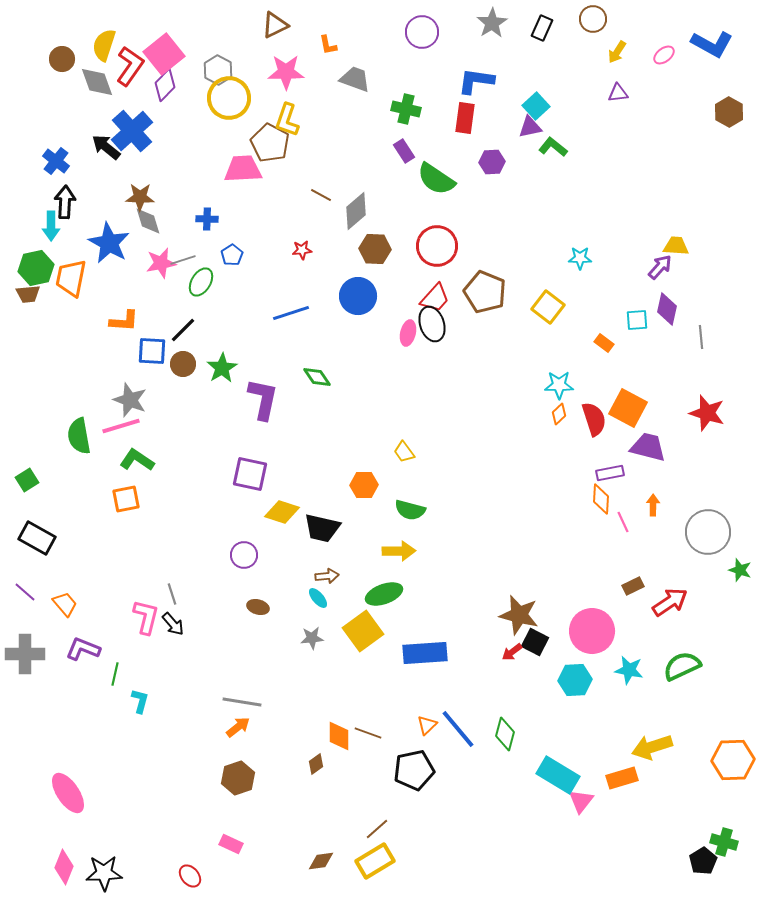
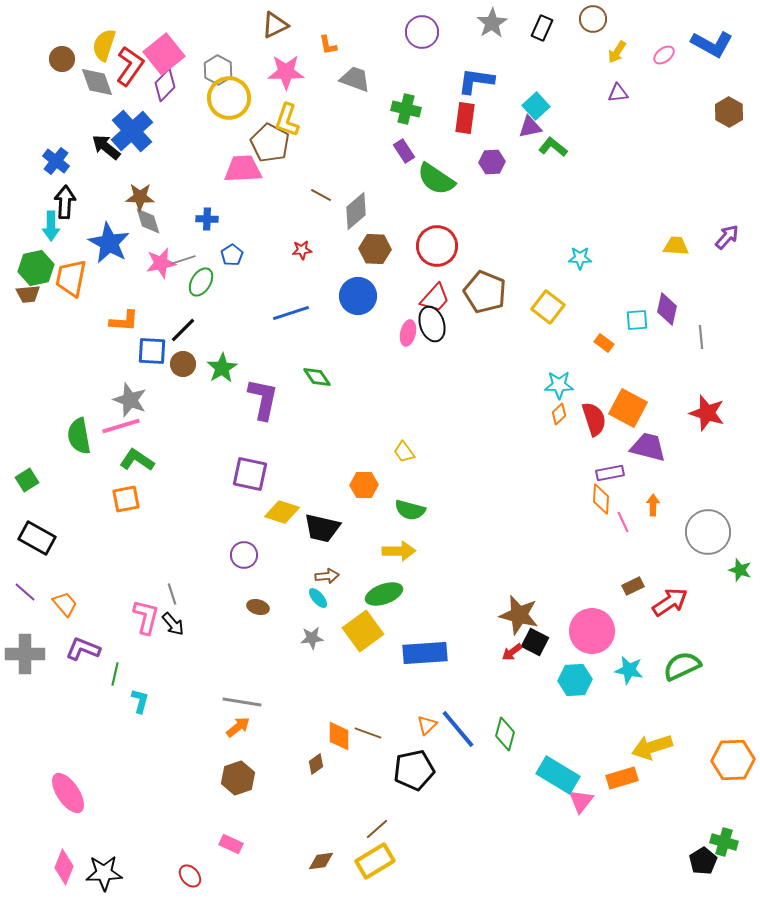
purple arrow at (660, 267): moved 67 px right, 30 px up
